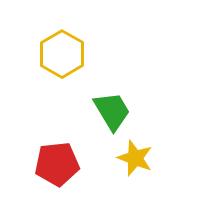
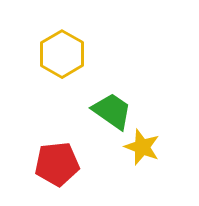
green trapezoid: rotated 24 degrees counterclockwise
yellow star: moved 7 px right, 11 px up
